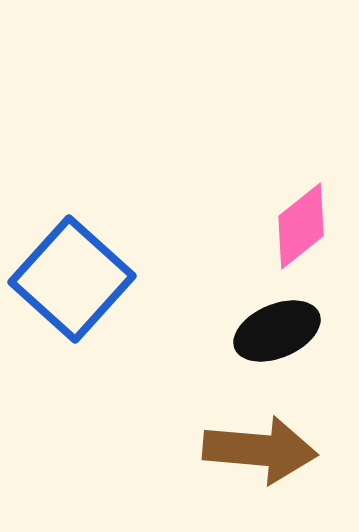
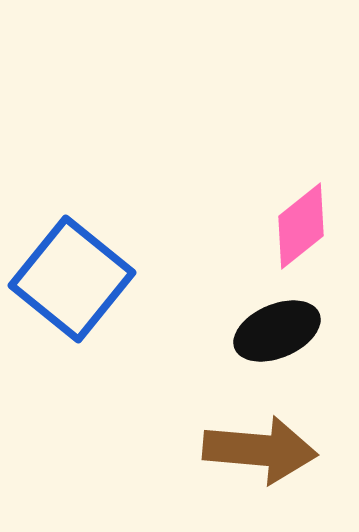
blue square: rotated 3 degrees counterclockwise
